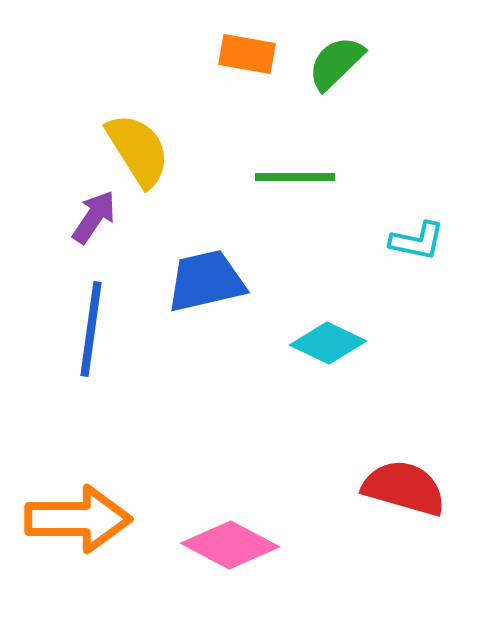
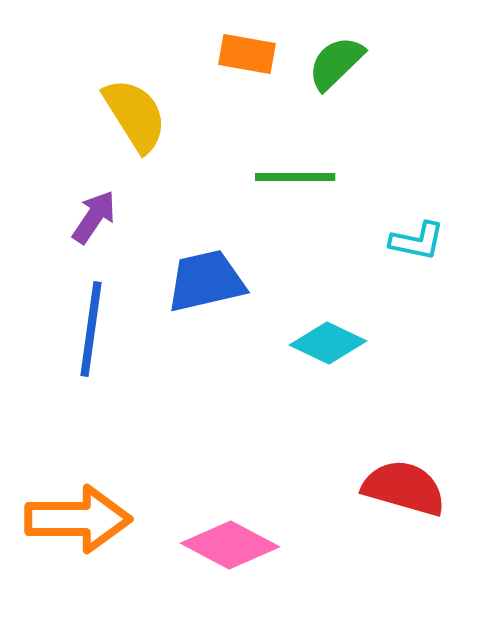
yellow semicircle: moved 3 px left, 35 px up
